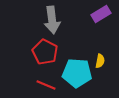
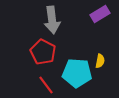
purple rectangle: moved 1 px left
red pentagon: moved 2 px left
red line: rotated 30 degrees clockwise
